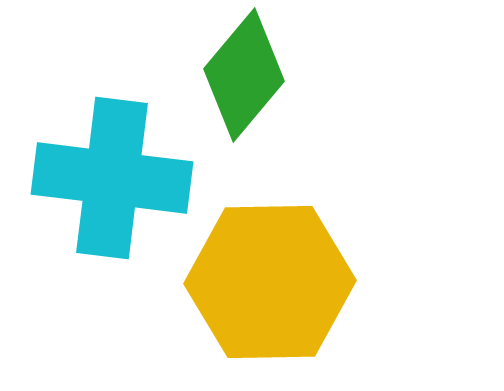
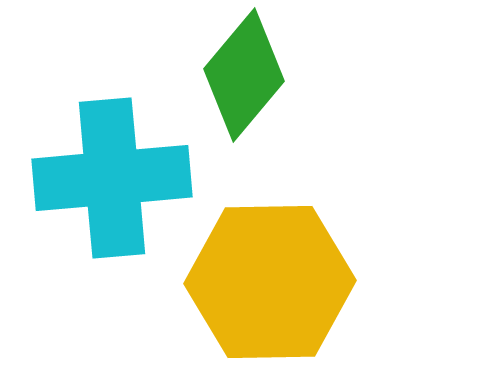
cyan cross: rotated 12 degrees counterclockwise
